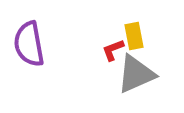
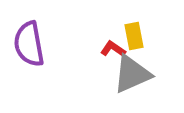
red L-shape: moved 1 px up; rotated 55 degrees clockwise
gray triangle: moved 4 px left
